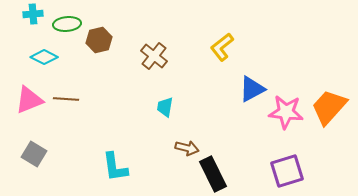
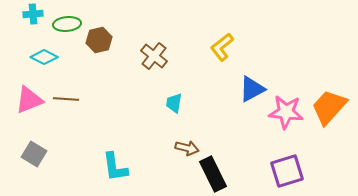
cyan trapezoid: moved 9 px right, 4 px up
